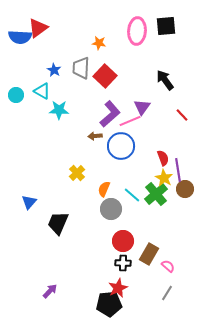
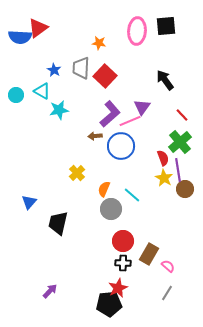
cyan star: rotated 12 degrees counterclockwise
green cross: moved 24 px right, 52 px up
black trapezoid: rotated 10 degrees counterclockwise
